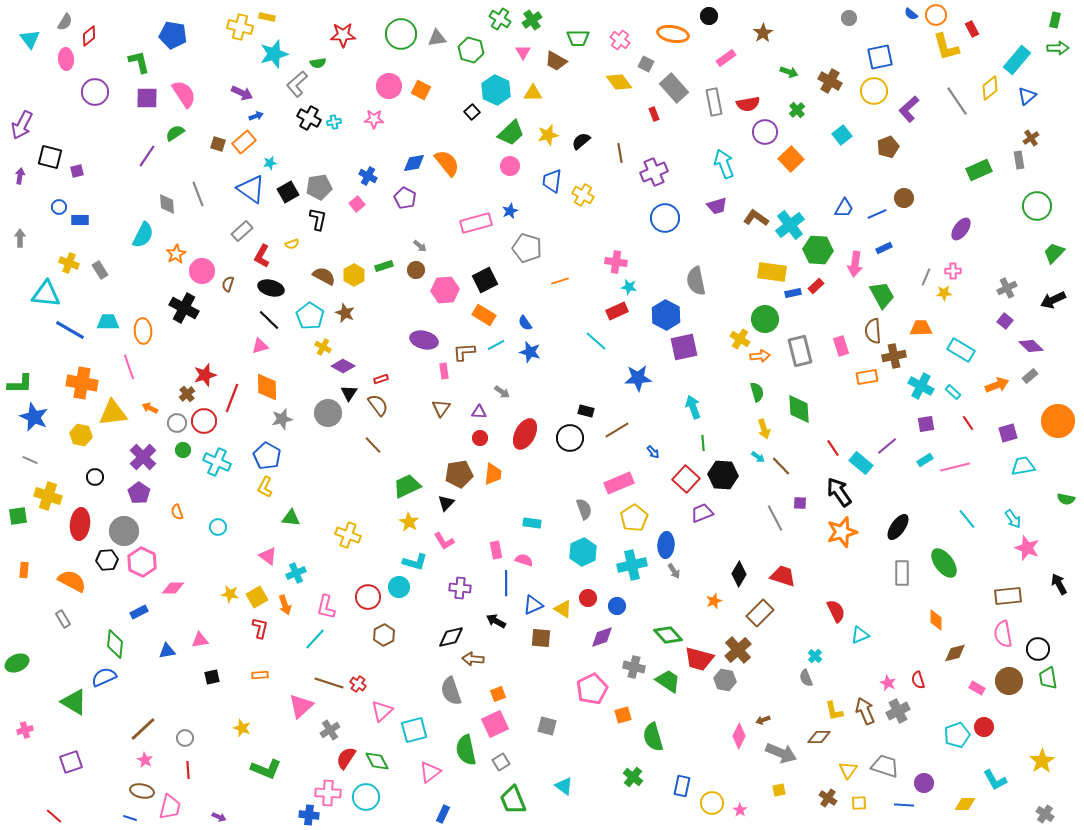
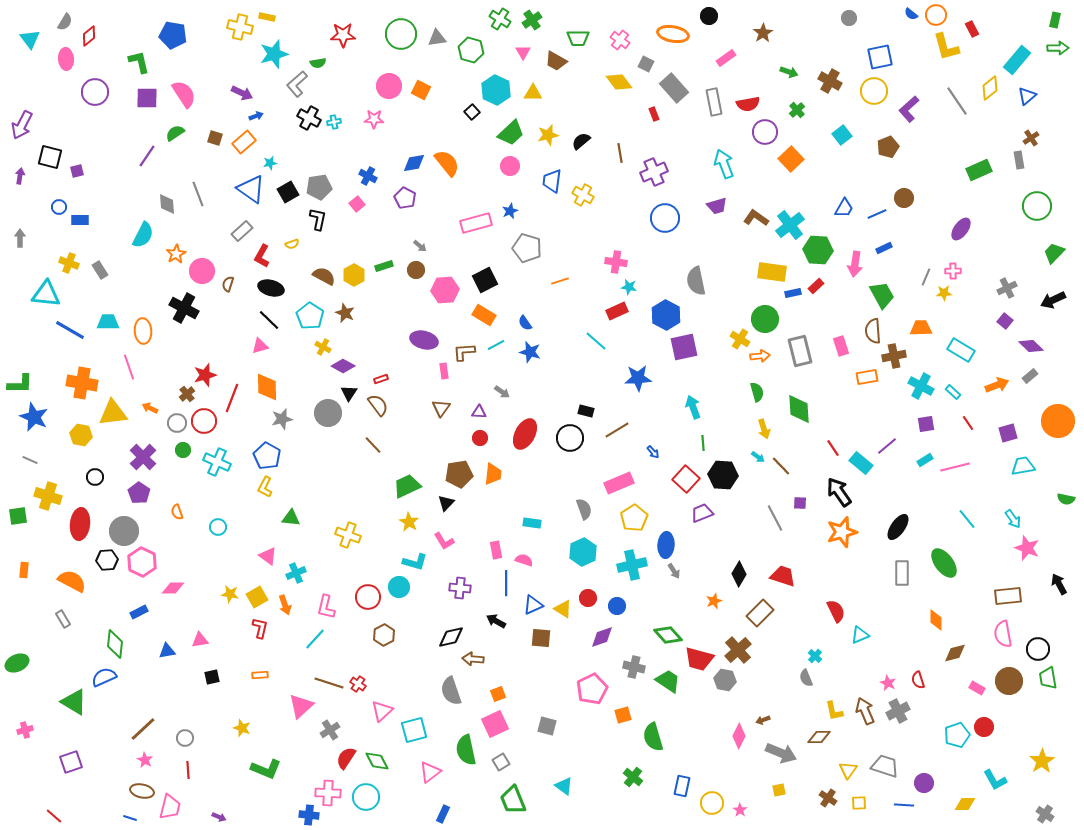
brown square at (218, 144): moved 3 px left, 6 px up
